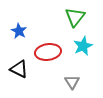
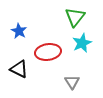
cyan star: moved 1 px left, 3 px up
